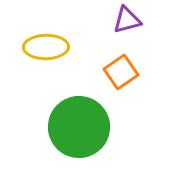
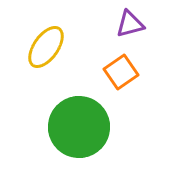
purple triangle: moved 3 px right, 4 px down
yellow ellipse: rotated 54 degrees counterclockwise
